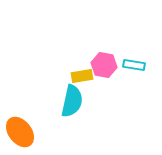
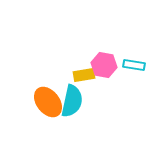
yellow rectangle: moved 2 px right, 1 px up
orange ellipse: moved 28 px right, 30 px up
